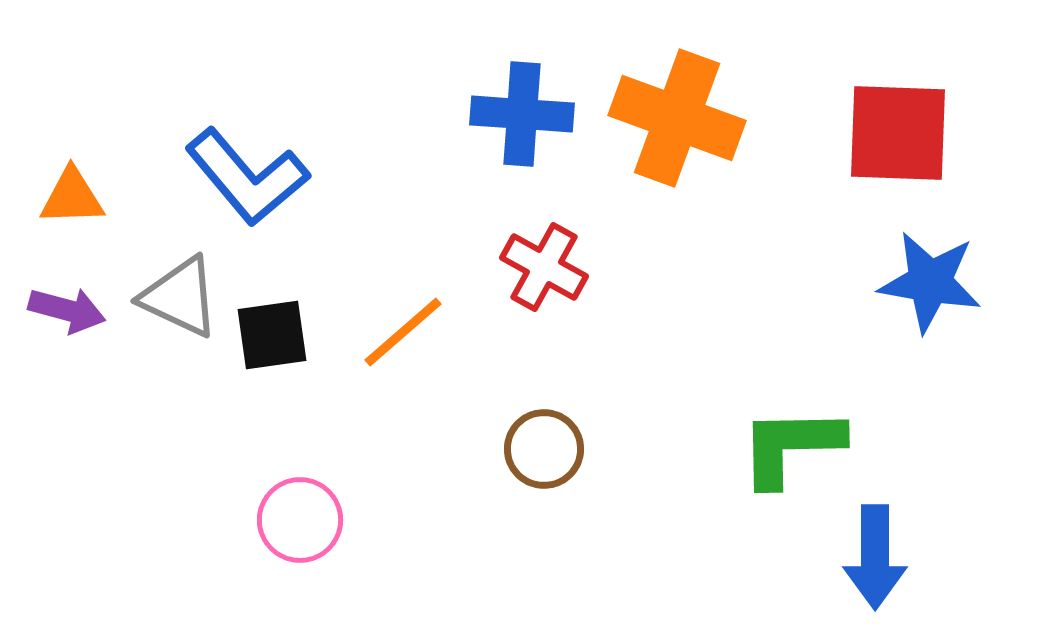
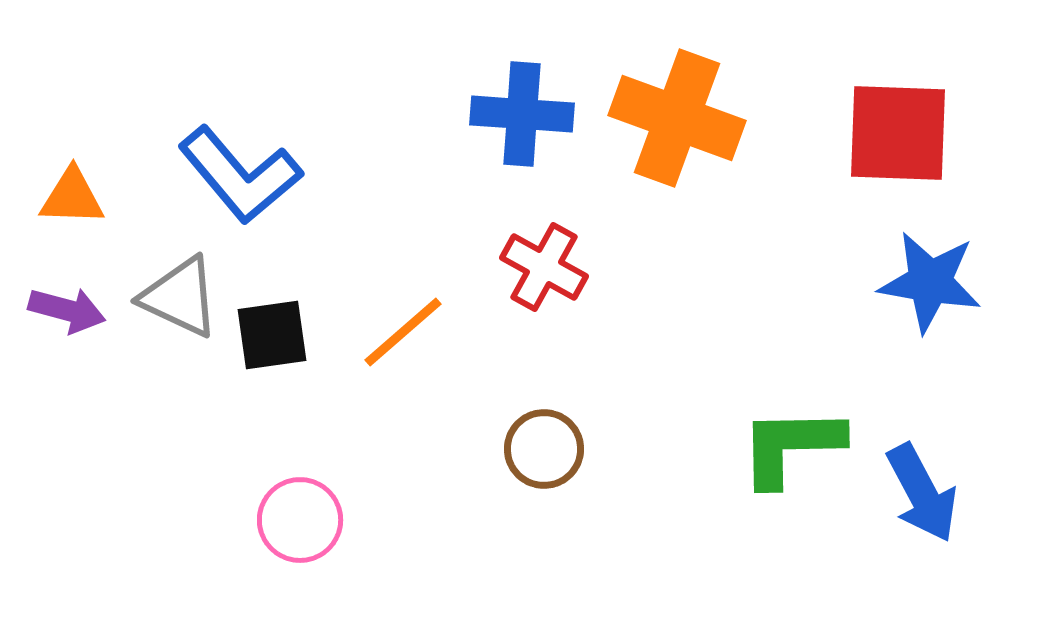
blue L-shape: moved 7 px left, 2 px up
orange triangle: rotated 4 degrees clockwise
blue arrow: moved 47 px right, 64 px up; rotated 28 degrees counterclockwise
